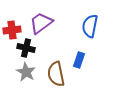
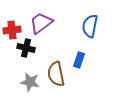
gray star: moved 4 px right, 10 px down; rotated 18 degrees counterclockwise
